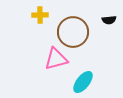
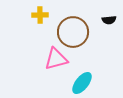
cyan ellipse: moved 1 px left, 1 px down
